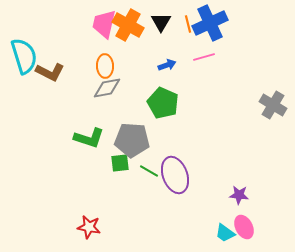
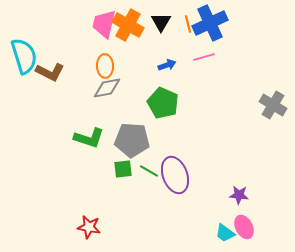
green square: moved 3 px right, 6 px down
